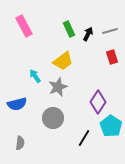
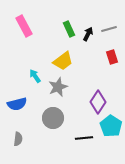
gray line: moved 1 px left, 2 px up
black line: rotated 54 degrees clockwise
gray semicircle: moved 2 px left, 4 px up
